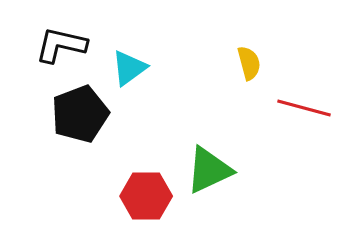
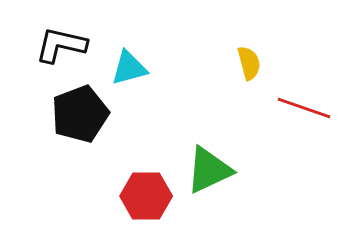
cyan triangle: rotated 21 degrees clockwise
red line: rotated 4 degrees clockwise
